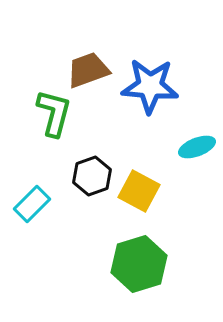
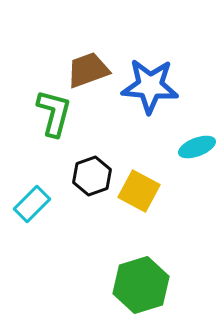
green hexagon: moved 2 px right, 21 px down
